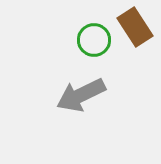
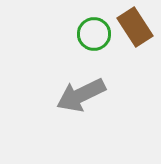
green circle: moved 6 px up
